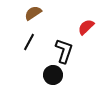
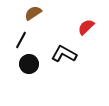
black line: moved 8 px left, 2 px up
black L-shape: moved 3 px down; rotated 80 degrees counterclockwise
black circle: moved 24 px left, 11 px up
